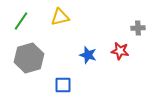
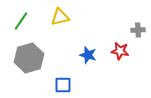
gray cross: moved 2 px down
